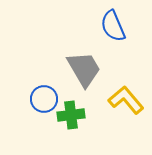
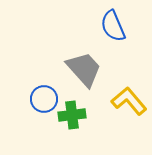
gray trapezoid: rotated 12 degrees counterclockwise
yellow L-shape: moved 3 px right, 1 px down
green cross: moved 1 px right
